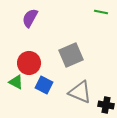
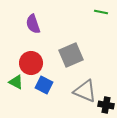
purple semicircle: moved 3 px right, 6 px down; rotated 48 degrees counterclockwise
red circle: moved 2 px right
gray triangle: moved 5 px right, 1 px up
